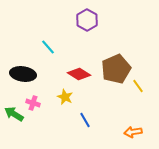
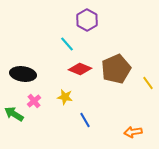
cyan line: moved 19 px right, 3 px up
red diamond: moved 1 px right, 5 px up; rotated 10 degrees counterclockwise
yellow line: moved 10 px right, 3 px up
yellow star: rotated 14 degrees counterclockwise
pink cross: moved 1 px right, 2 px up; rotated 32 degrees clockwise
